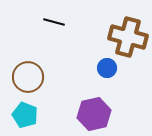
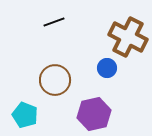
black line: rotated 35 degrees counterclockwise
brown cross: rotated 12 degrees clockwise
brown circle: moved 27 px right, 3 px down
